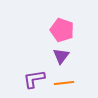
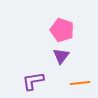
purple L-shape: moved 1 px left, 2 px down
orange line: moved 16 px right
